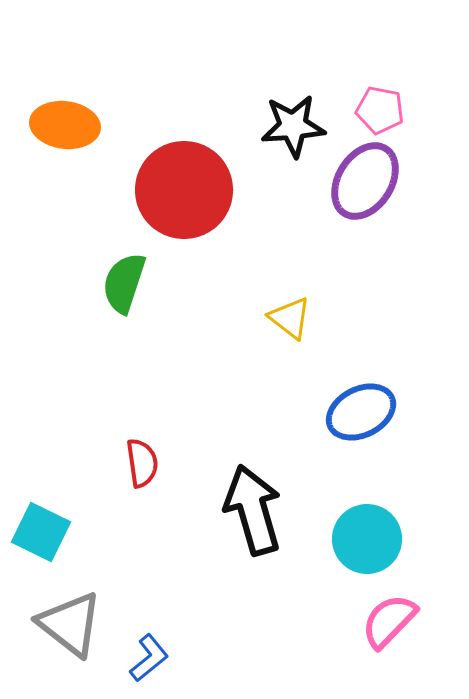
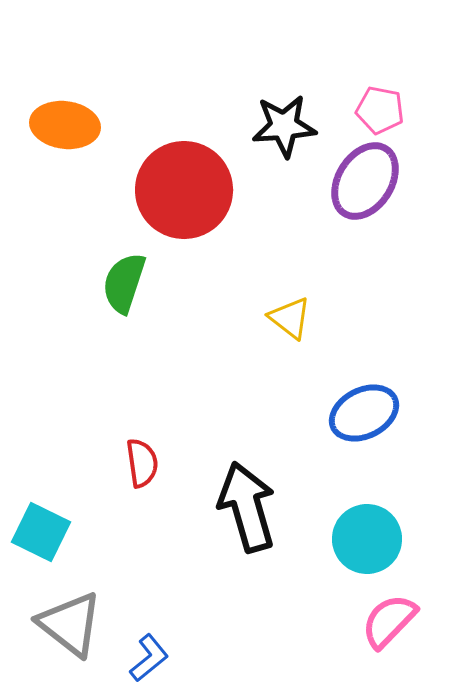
black star: moved 9 px left
blue ellipse: moved 3 px right, 1 px down
black arrow: moved 6 px left, 3 px up
